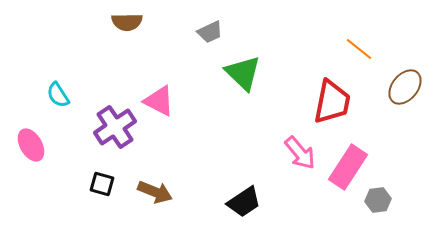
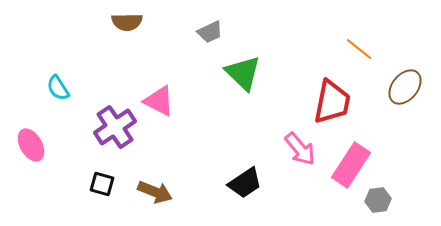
cyan semicircle: moved 7 px up
pink arrow: moved 4 px up
pink rectangle: moved 3 px right, 2 px up
black trapezoid: moved 1 px right, 19 px up
